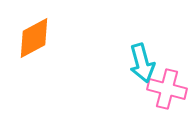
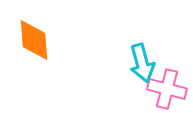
orange diamond: moved 2 px down; rotated 66 degrees counterclockwise
